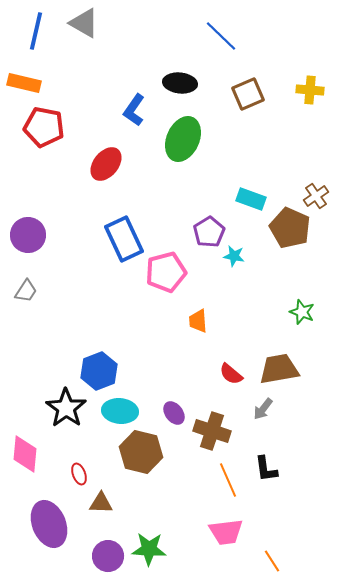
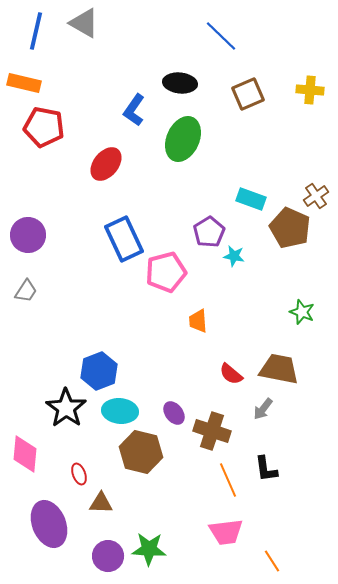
brown trapezoid at (279, 369): rotated 21 degrees clockwise
